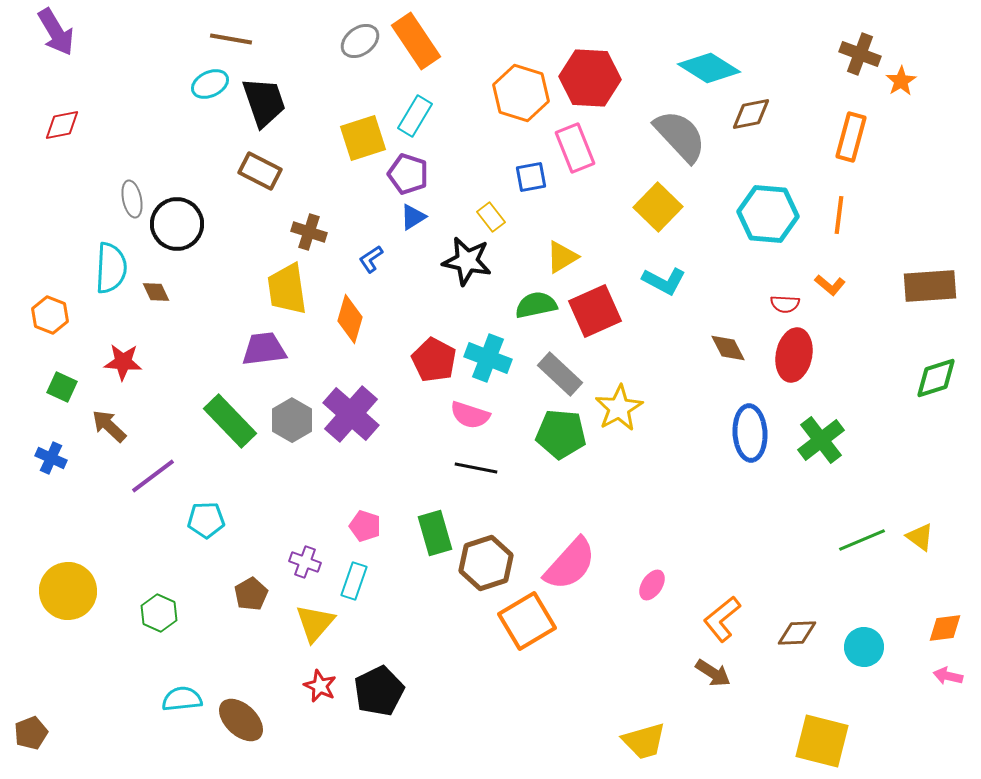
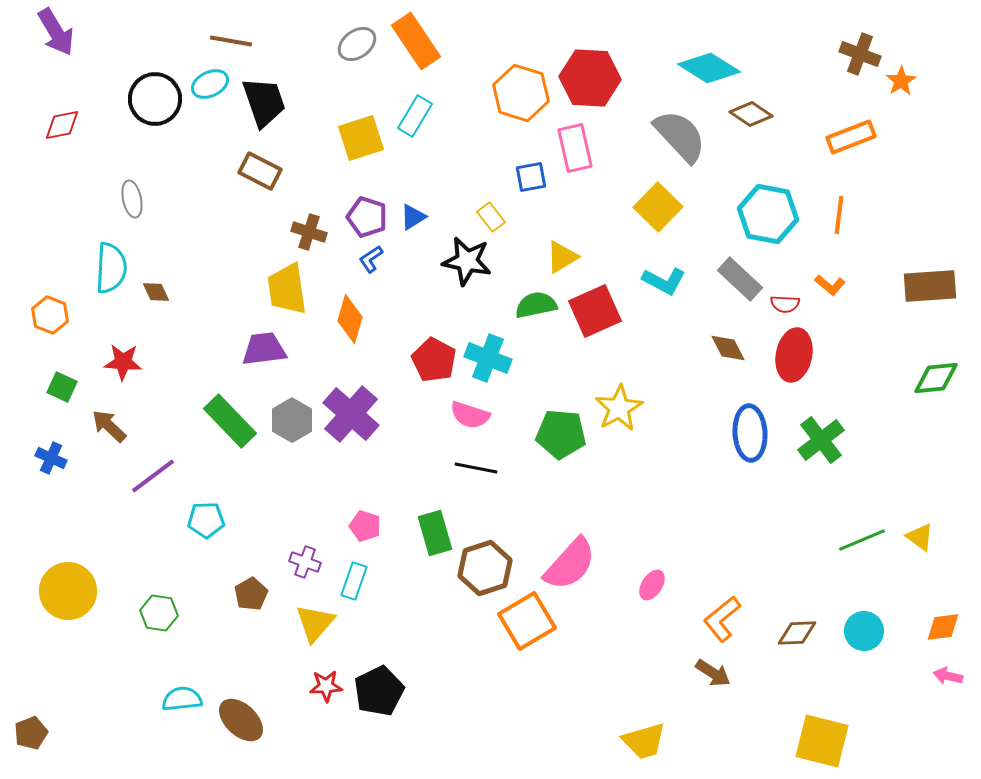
brown line at (231, 39): moved 2 px down
gray ellipse at (360, 41): moved 3 px left, 3 px down
brown diamond at (751, 114): rotated 45 degrees clockwise
orange rectangle at (851, 137): rotated 54 degrees clockwise
yellow square at (363, 138): moved 2 px left
pink rectangle at (575, 148): rotated 9 degrees clockwise
purple pentagon at (408, 174): moved 41 px left, 43 px down
cyan hexagon at (768, 214): rotated 6 degrees clockwise
black circle at (177, 224): moved 22 px left, 125 px up
gray rectangle at (560, 374): moved 180 px right, 95 px up
green diamond at (936, 378): rotated 12 degrees clockwise
brown hexagon at (486, 563): moved 1 px left, 5 px down
green hexagon at (159, 613): rotated 15 degrees counterclockwise
orange diamond at (945, 628): moved 2 px left, 1 px up
cyan circle at (864, 647): moved 16 px up
red star at (320, 686): moved 6 px right; rotated 28 degrees counterclockwise
